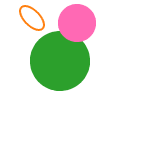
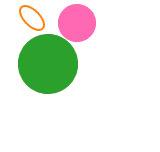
green circle: moved 12 px left, 3 px down
